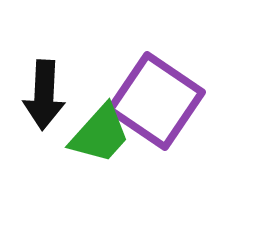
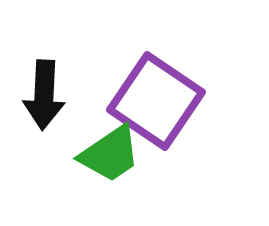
green trapezoid: moved 10 px right, 20 px down; rotated 14 degrees clockwise
